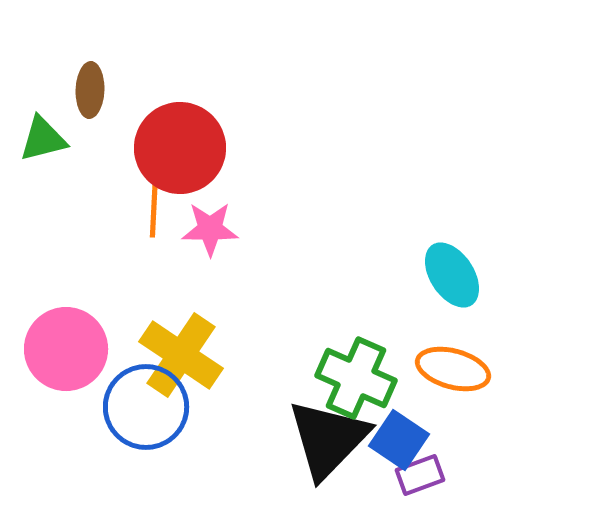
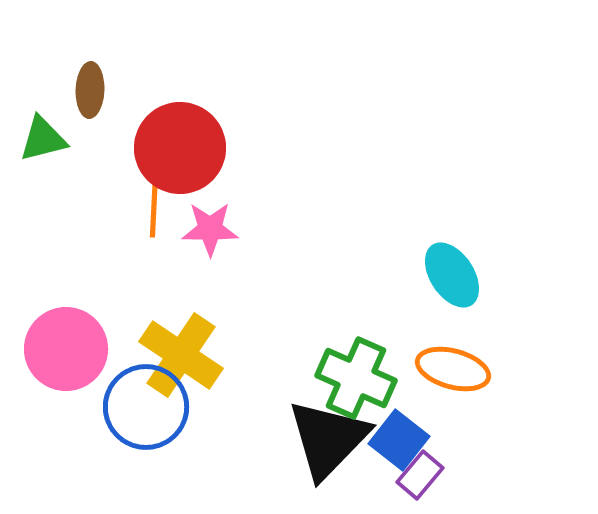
blue square: rotated 4 degrees clockwise
purple rectangle: rotated 30 degrees counterclockwise
